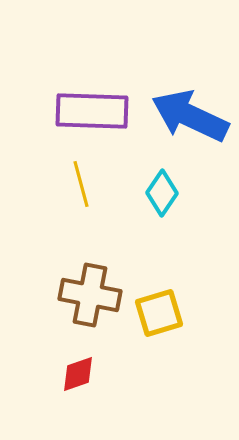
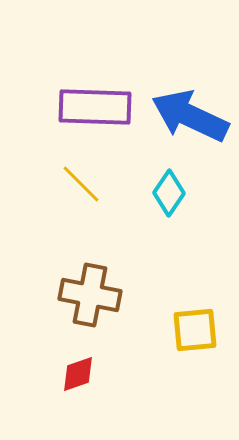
purple rectangle: moved 3 px right, 4 px up
yellow line: rotated 30 degrees counterclockwise
cyan diamond: moved 7 px right
yellow square: moved 36 px right, 17 px down; rotated 12 degrees clockwise
